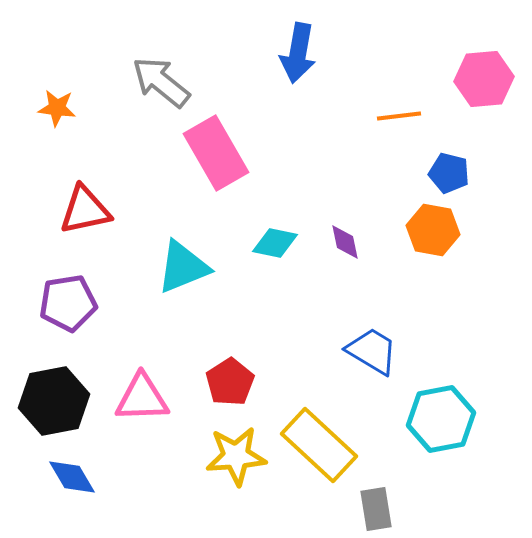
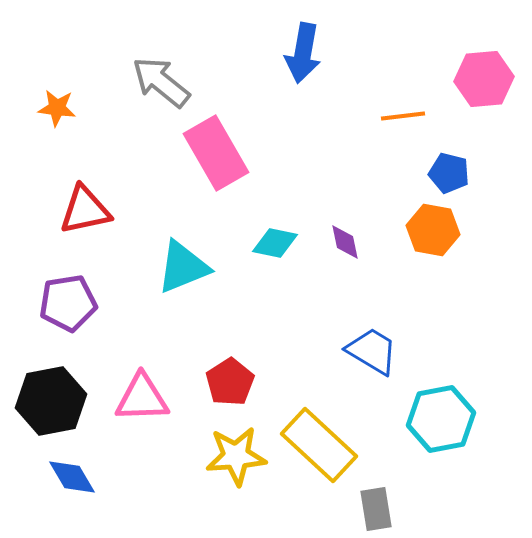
blue arrow: moved 5 px right
orange line: moved 4 px right
black hexagon: moved 3 px left
